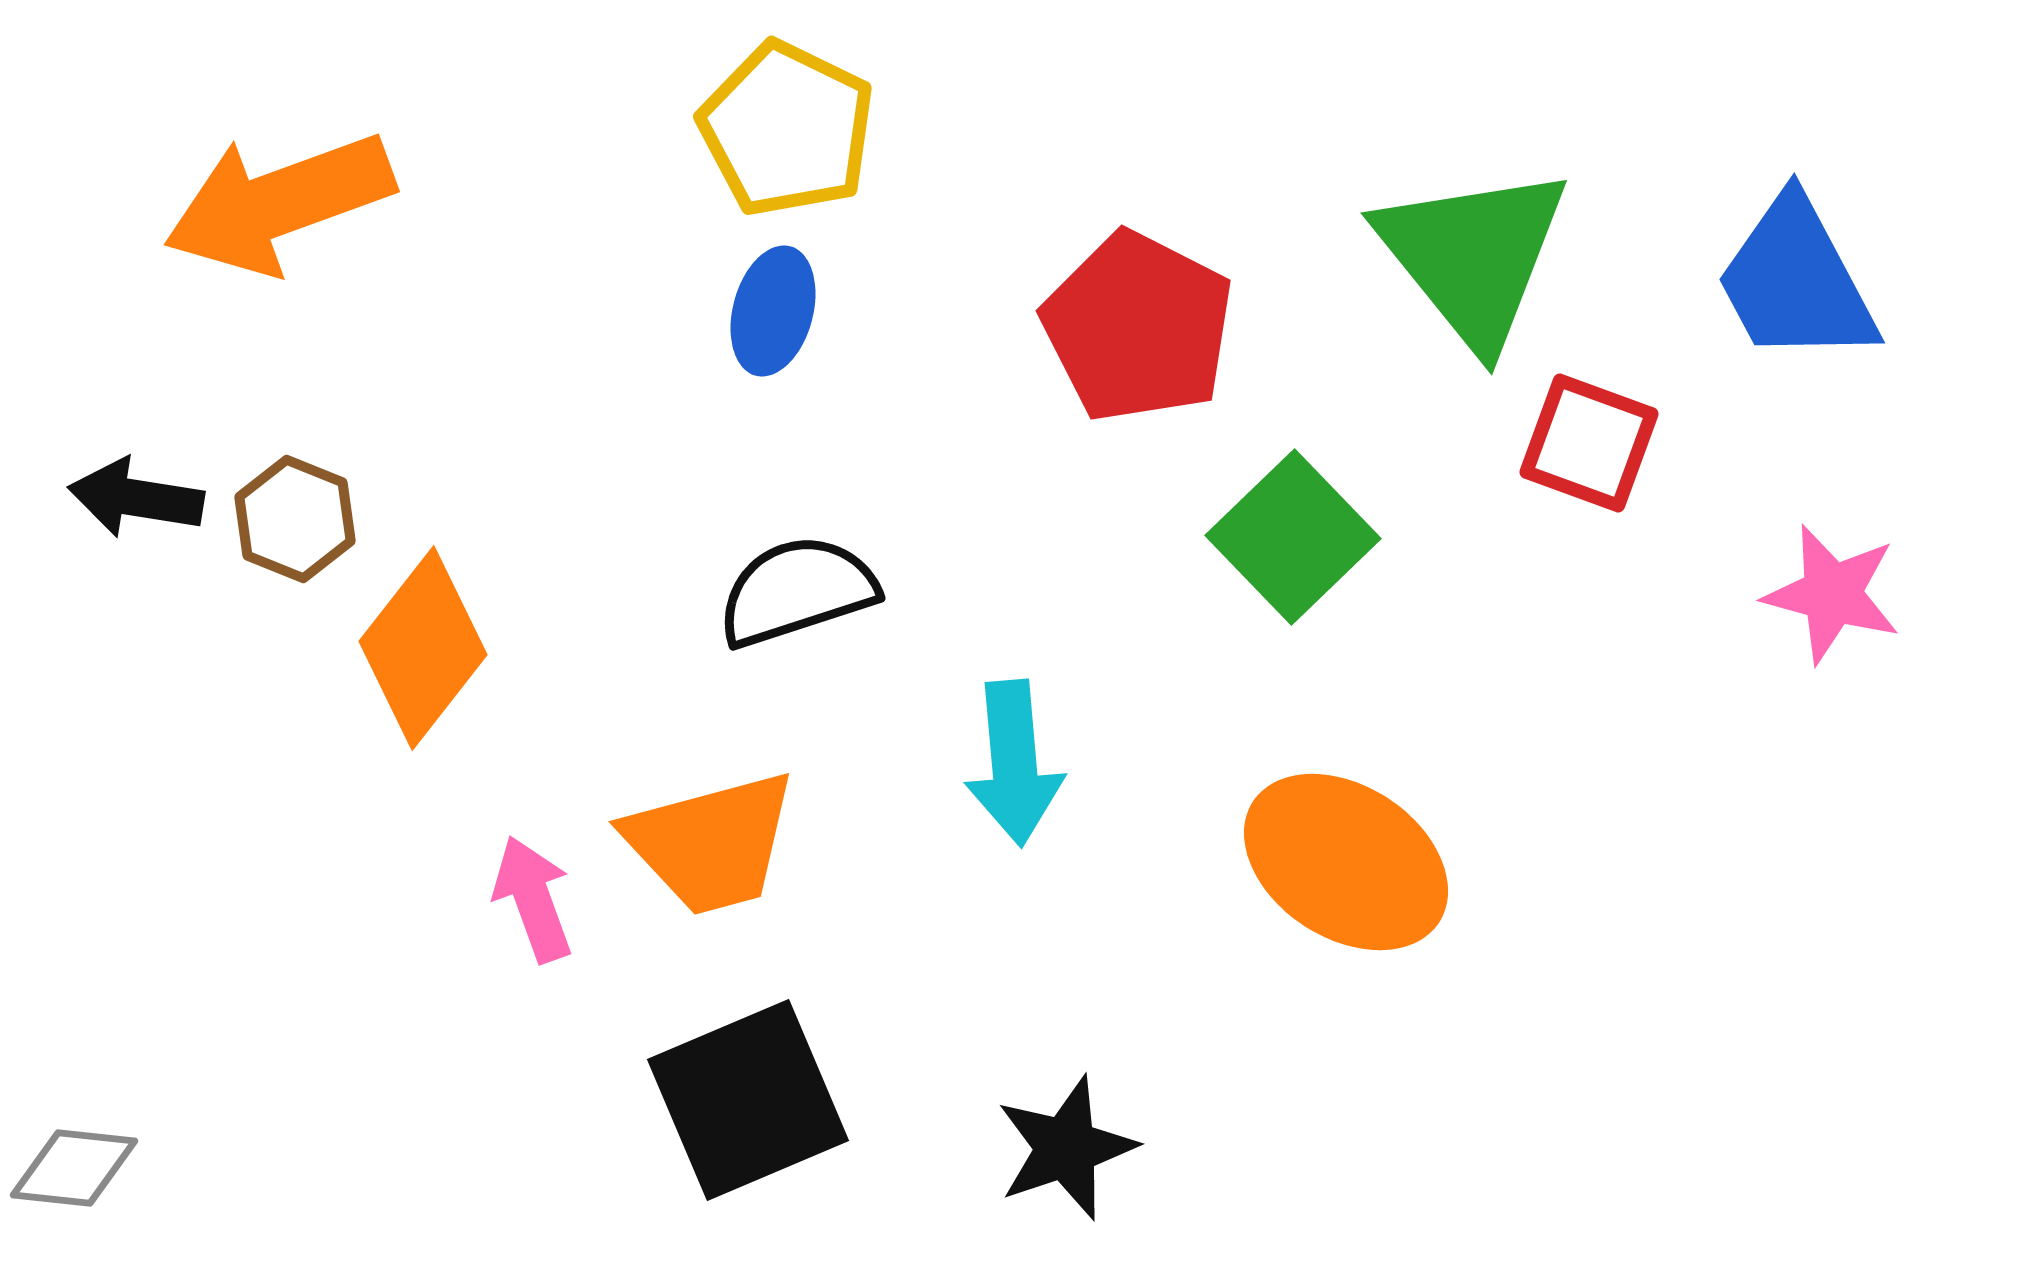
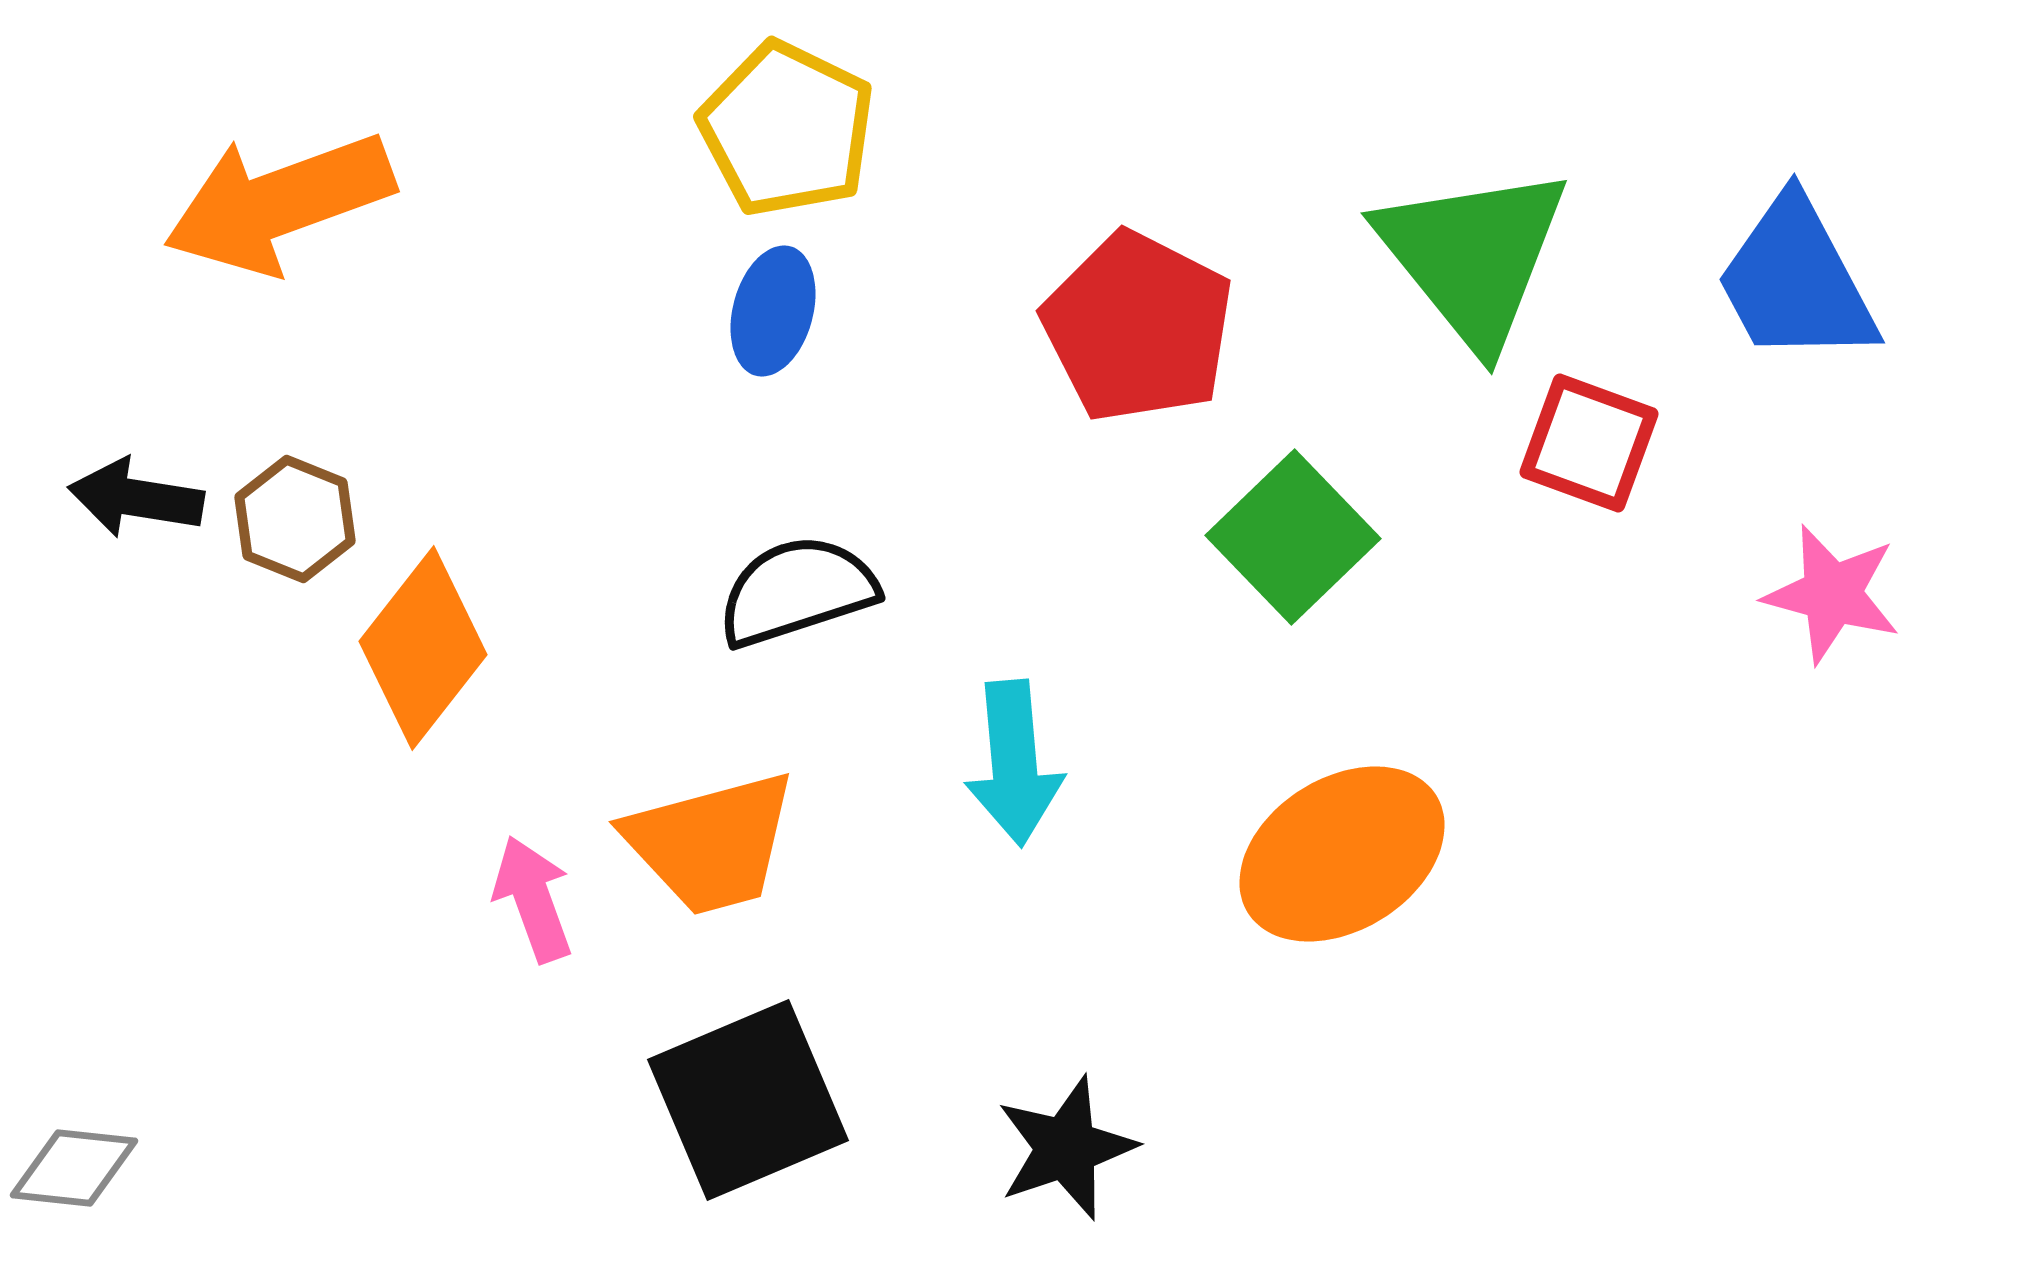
orange ellipse: moved 4 px left, 8 px up; rotated 65 degrees counterclockwise
